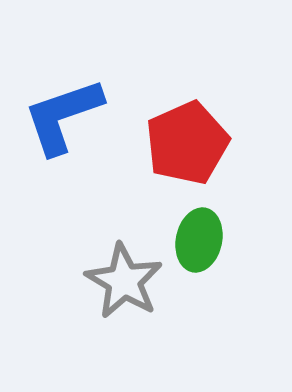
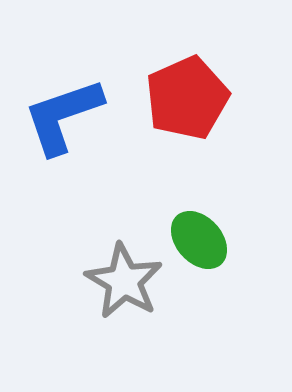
red pentagon: moved 45 px up
green ellipse: rotated 54 degrees counterclockwise
